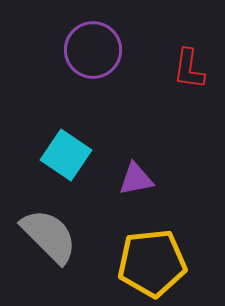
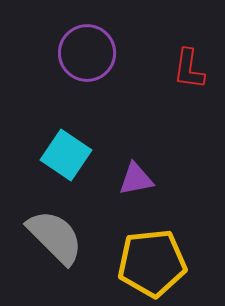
purple circle: moved 6 px left, 3 px down
gray semicircle: moved 6 px right, 1 px down
